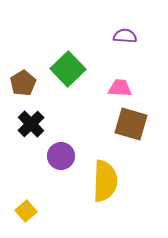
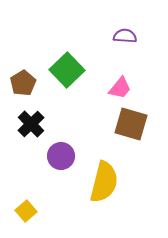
green square: moved 1 px left, 1 px down
pink trapezoid: rotated 125 degrees clockwise
yellow semicircle: moved 1 px left, 1 px down; rotated 12 degrees clockwise
